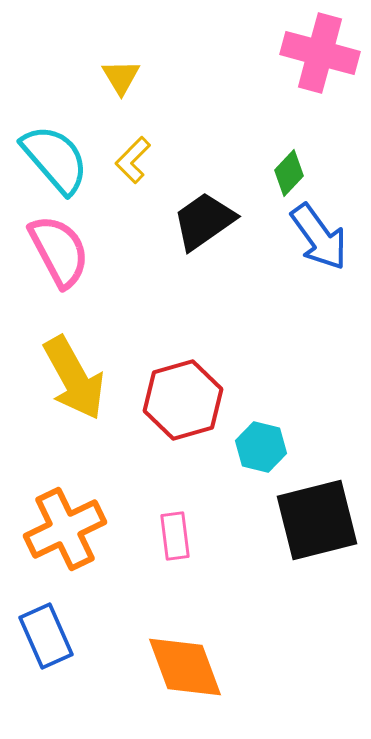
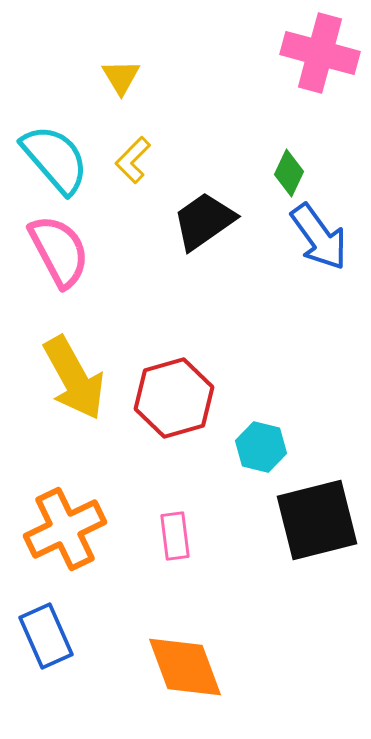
green diamond: rotated 18 degrees counterclockwise
red hexagon: moved 9 px left, 2 px up
